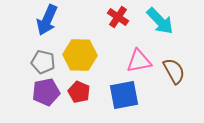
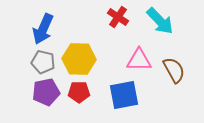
blue arrow: moved 4 px left, 9 px down
yellow hexagon: moved 1 px left, 4 px down
pink triangle: moved 1 px up; rotated 12 degrees clockwise
brown semicircle: moved 1 px up
red pentagon: rotated 25 degrees counterclockwise
